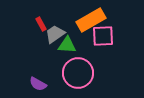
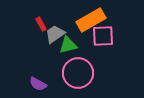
green triangle: moved 1 px right; rotated 18 degrees counterclockwise
